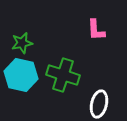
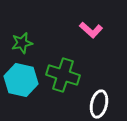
pink L-shape: moved 5 px left; rotated 45 degrees counterclockwise
cyan hexagon: moved 5 px down
